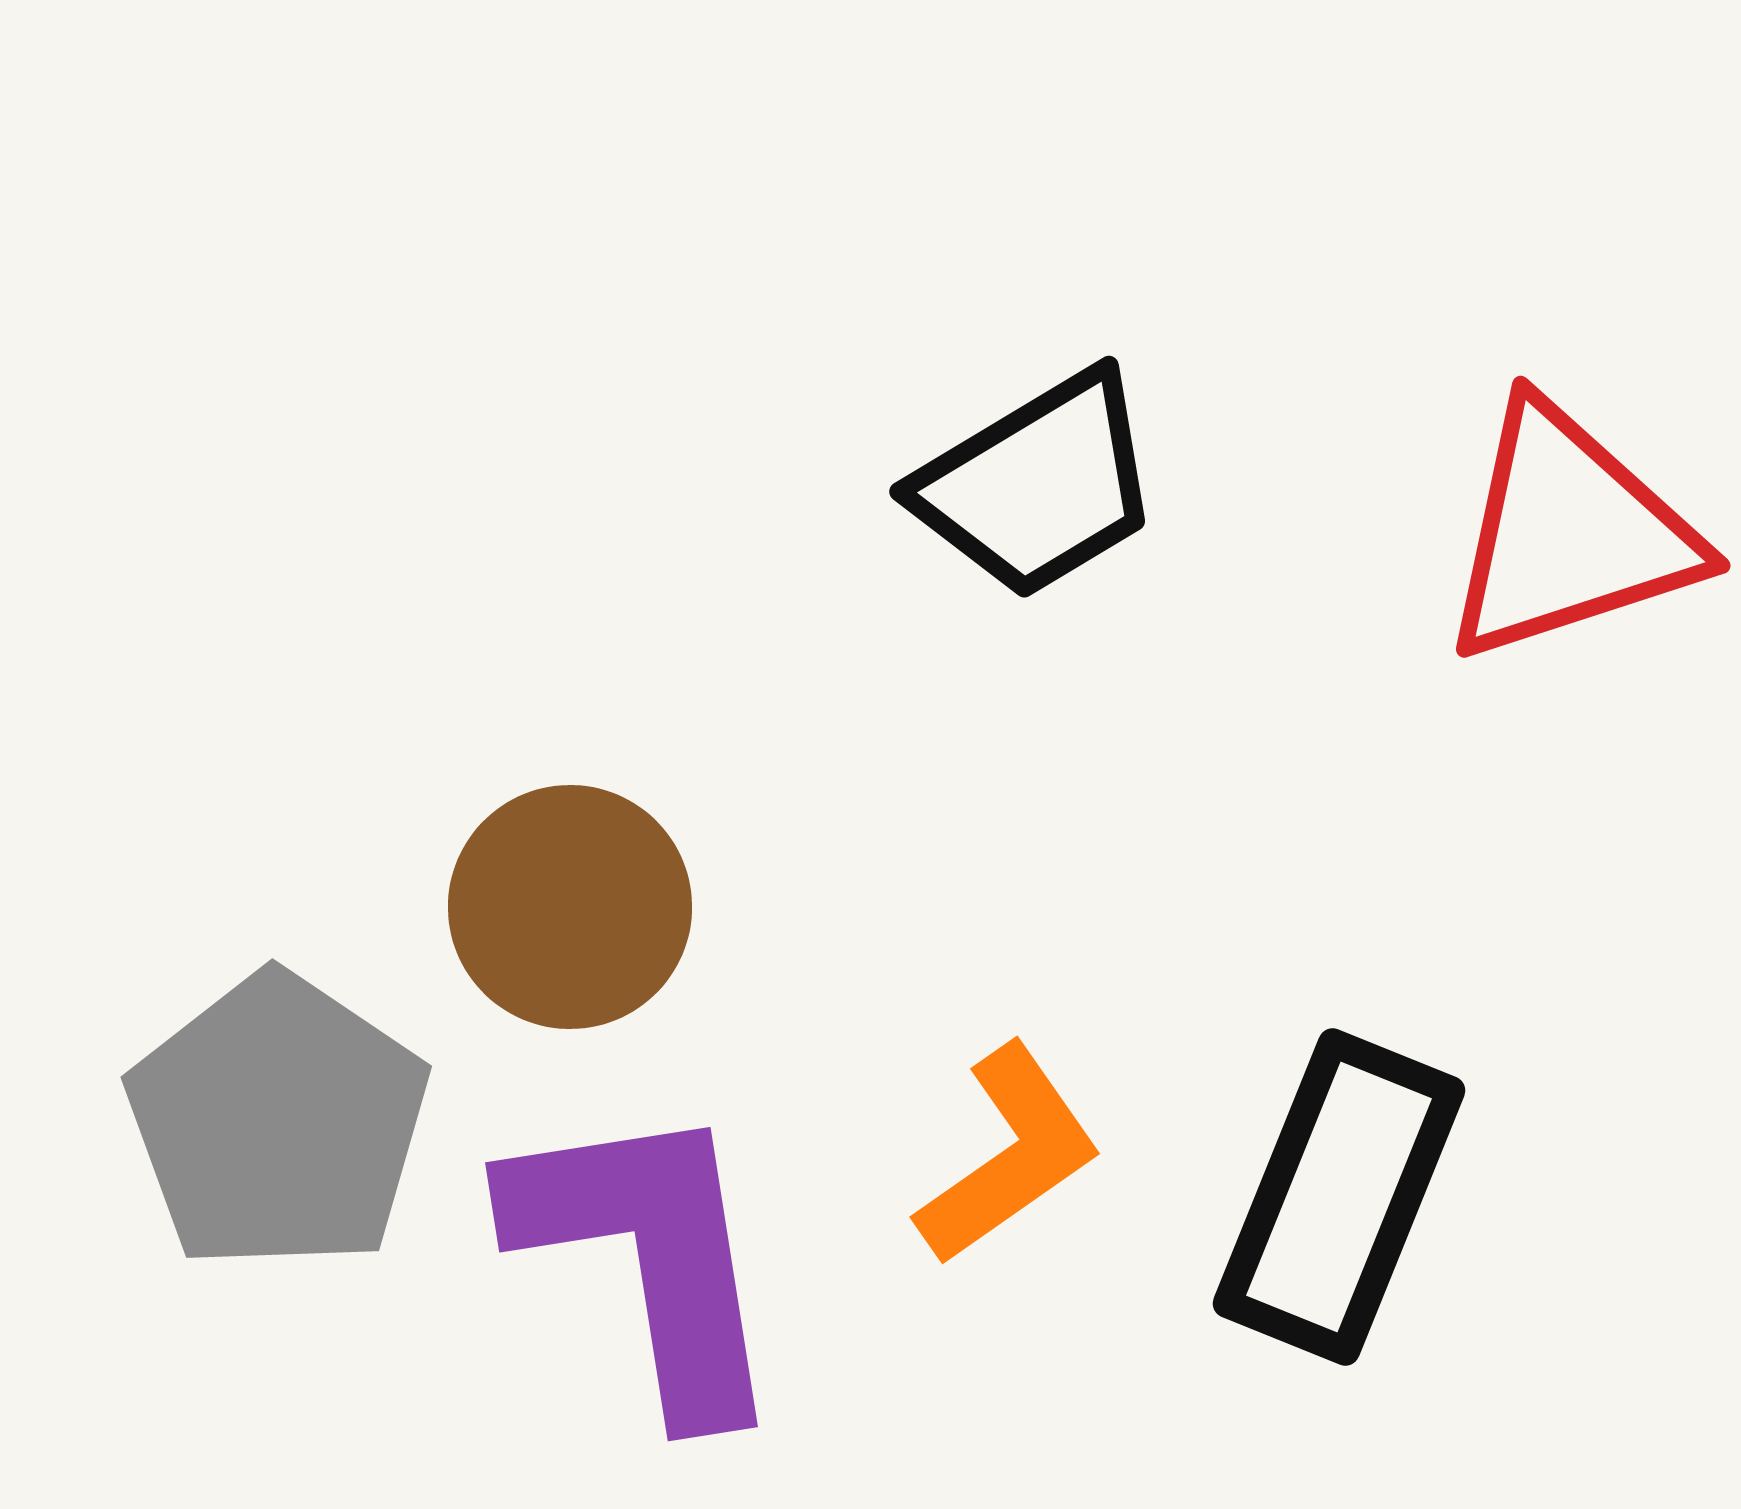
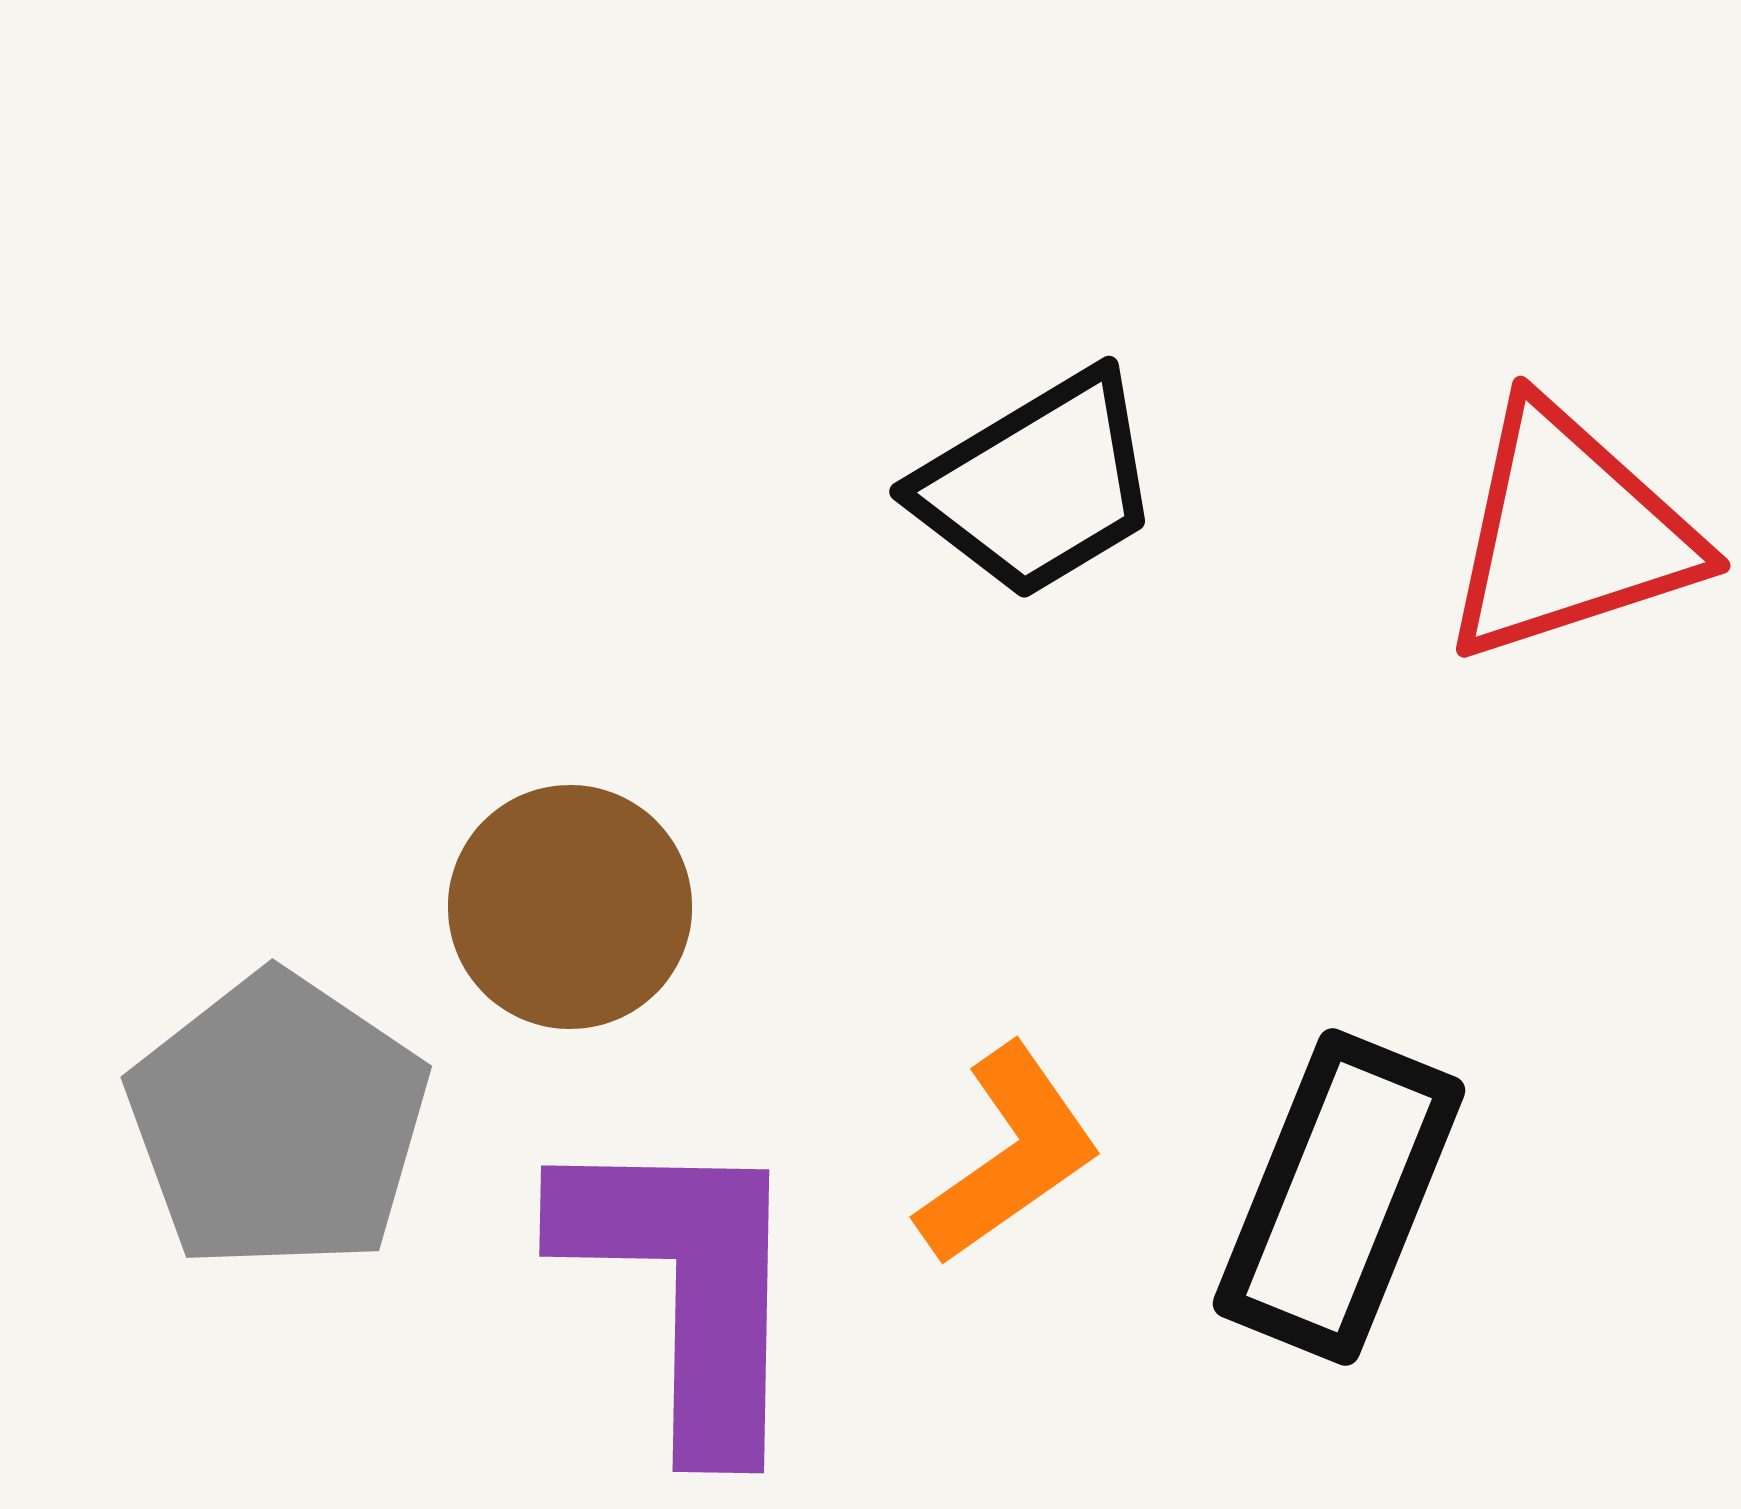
purple L-shape: moved 37 px right, 30 px down; rotated 10 degrees clockwise
